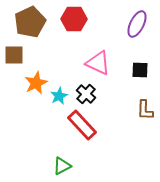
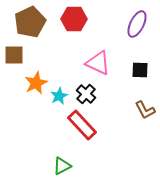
brown L-shape: rotated 30 degrees counterclockwise
